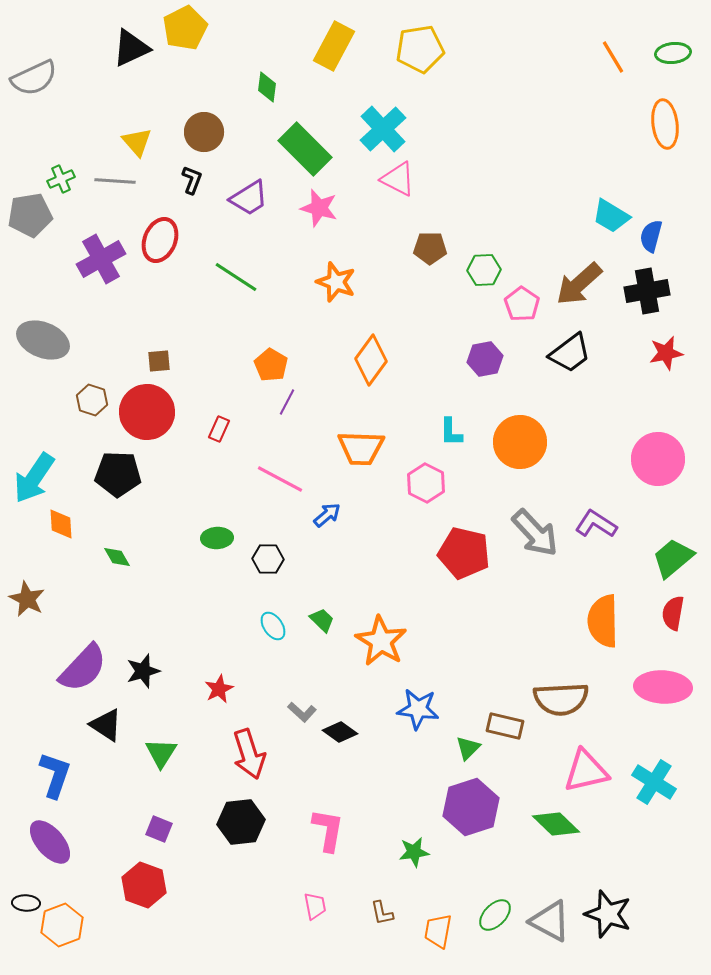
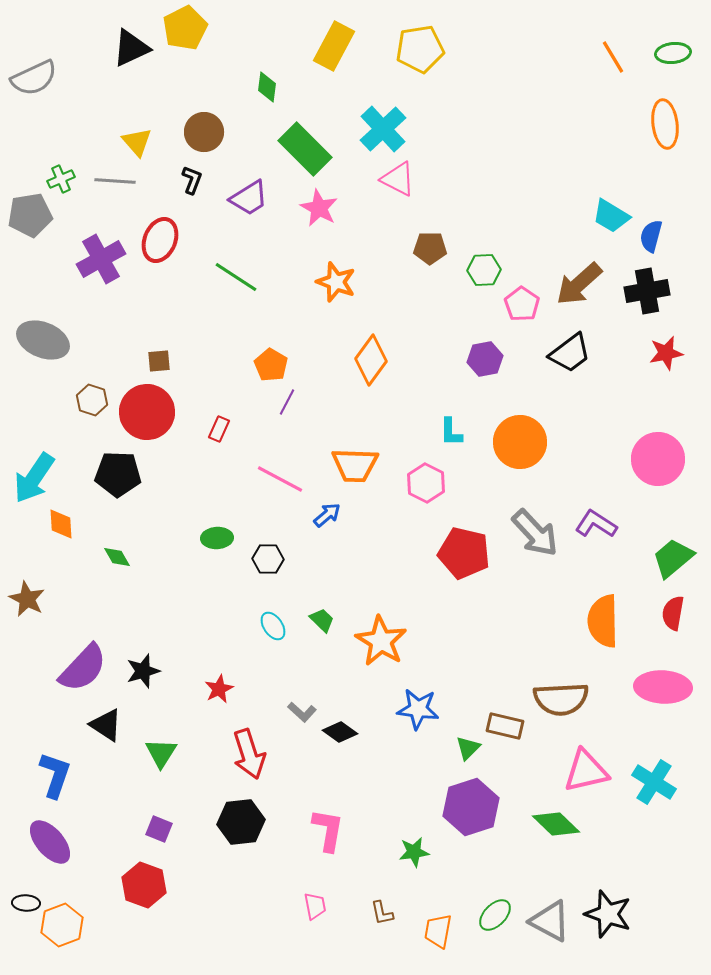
pink star at (319, 208): rotated 12 degrees clockwise
orange trapezoid at (361, 448): moved 6 px left, 17 px down
